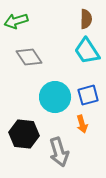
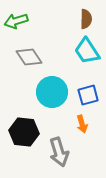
cyan circle: moved 3 px left, 5 px up
black hexagon: moved 2 px up
